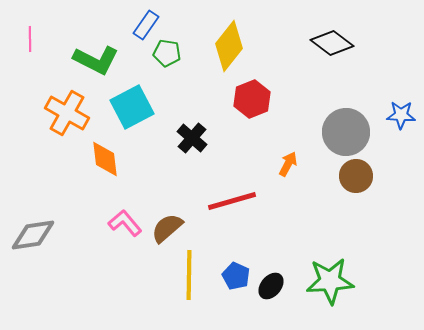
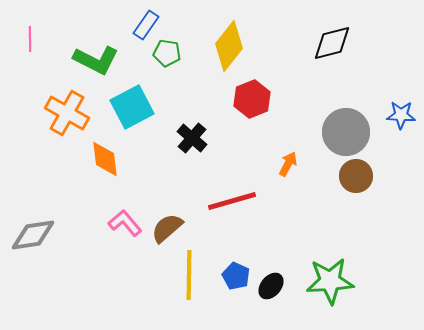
black diamond: rotated 51 degrees counterclockwise
